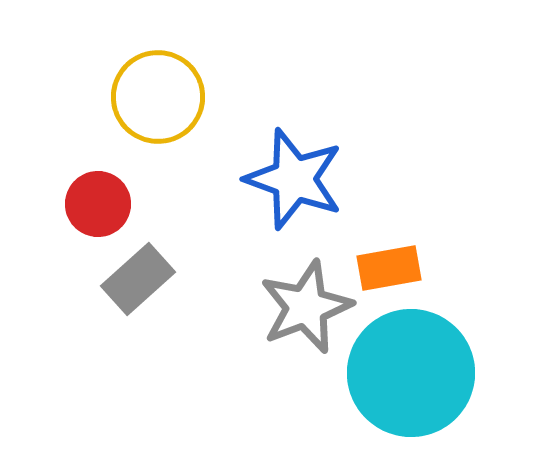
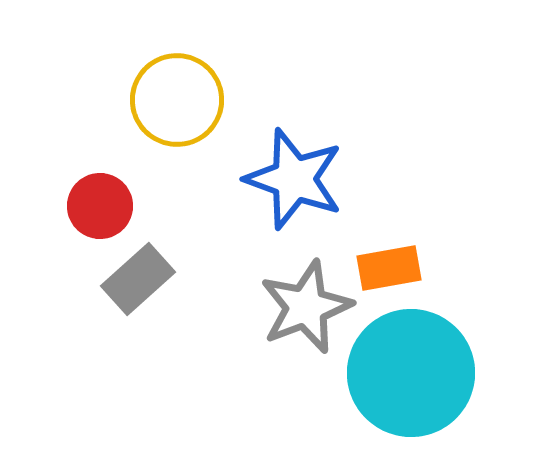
yellow circle: moved 19 px right, 3 px down
red circle: moved 2 px right, 2 px down
